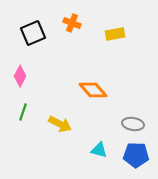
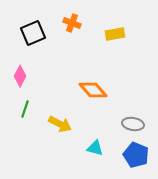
green line: moved 2 px right, 3 px up
cyan triangle: moved 4 px left, 2 px up
blue pentagon: rotated 20 degrees clockwise
